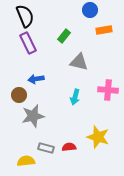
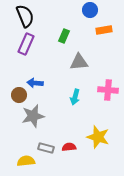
green rectangle: rotated 16 degrees counterclockwise
purple rectangle: moved 2 px left, 1 px down; rotated 50 degrees clockwise
gray triangle: rotated 18 degrees counterclockwise
blue arrow: moved 1 px left, 4 px down; rotated 14 degrees clockwise
